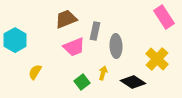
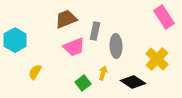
green square: moved 1 px right, 1 px down
